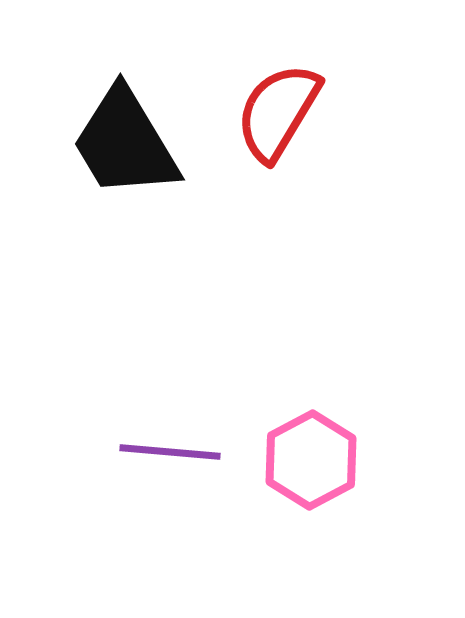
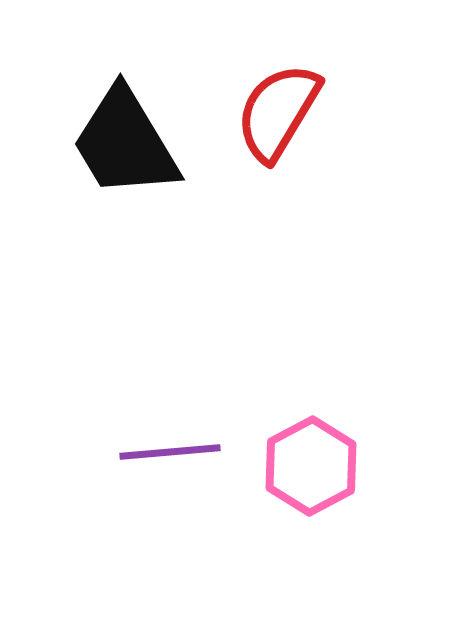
purple line: rotated 10 degrees counterclockwise
pink hexagon: moved 6 px down
